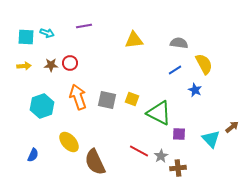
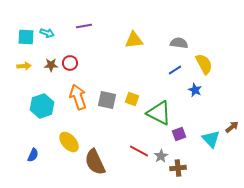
purple square: rotated 24 degrees counterclockwise
